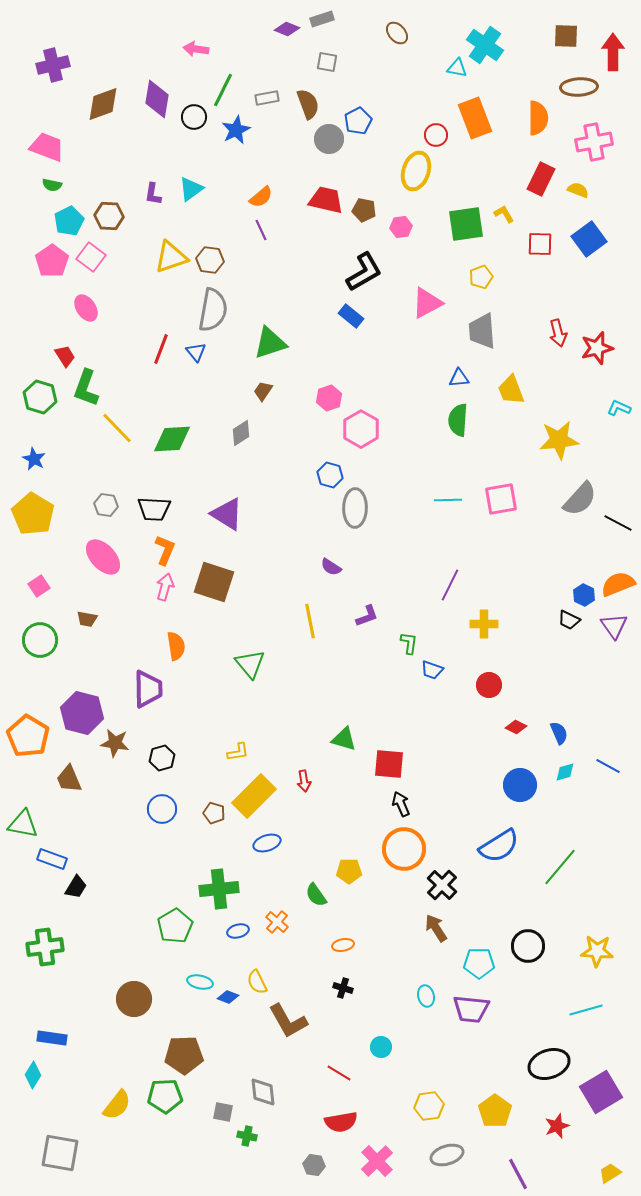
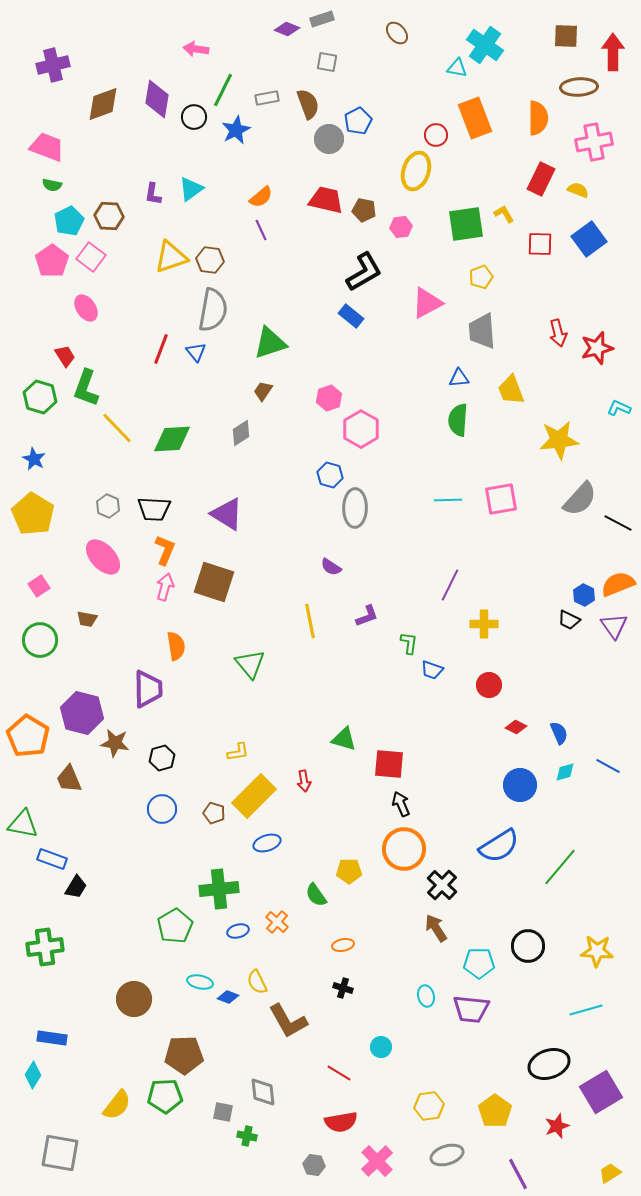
gray hexagon at (106, 505): moved 2 px right, 1 px down; rotated 15 degrees clockwise
